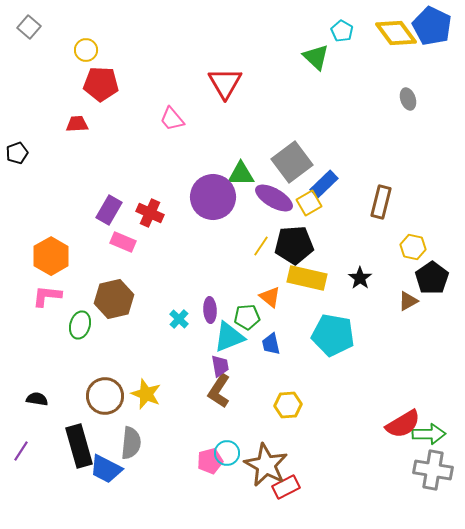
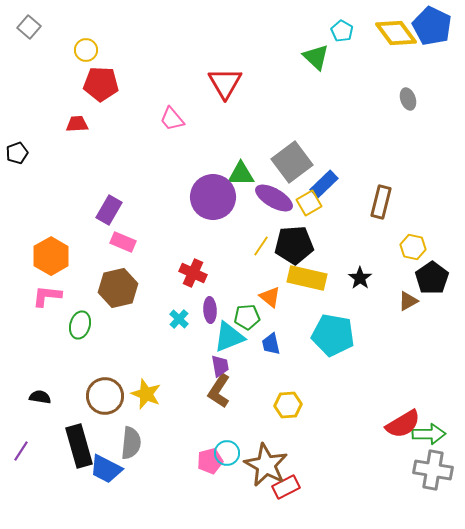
red cross at (150, 213): moved 43 px right, 60 px down
brown hexagon at (114, 299): moved 4 px right, 11 px up
black semicircle at (37, 399): moved 3 px right, 2 px up
